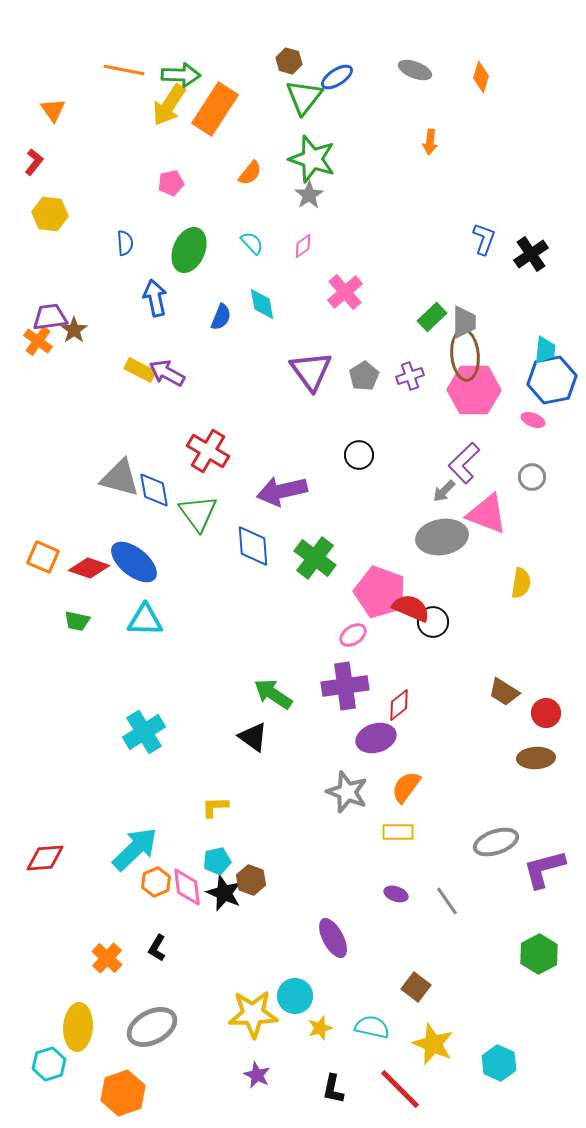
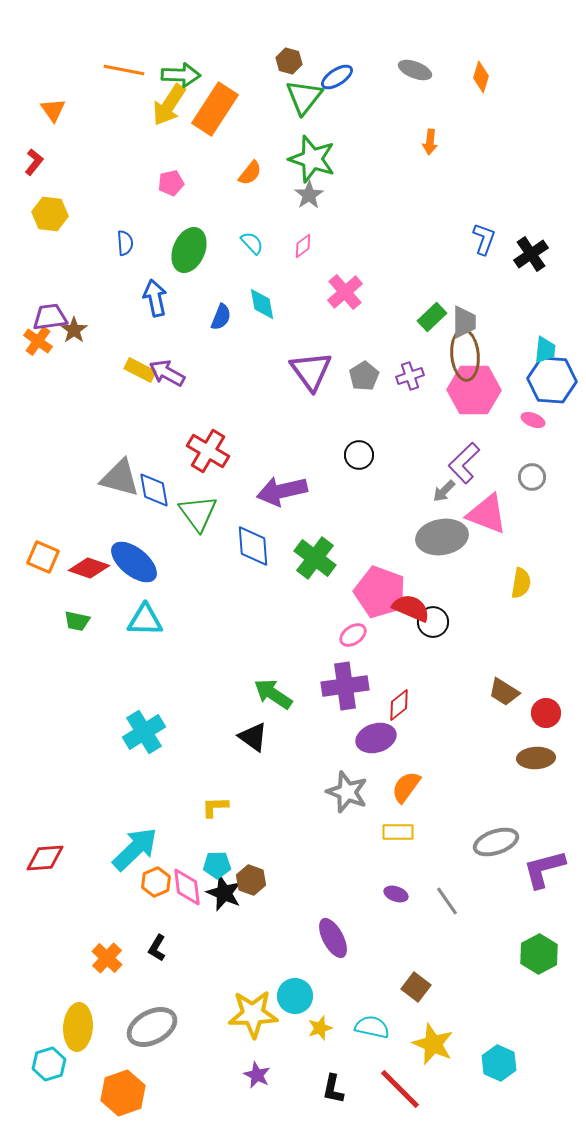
blue hexagon at (552, 380): rotated 15 degrees clockwise
cyan pentagon at (217, 861): moved 4 px down; rotated 12 degrees clockwise
